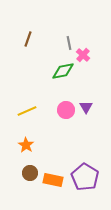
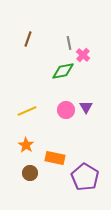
orange rectangle: moved 2 px right, 22 px up
